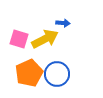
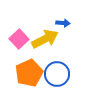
pink square: rotated 30 degrees clockwise
